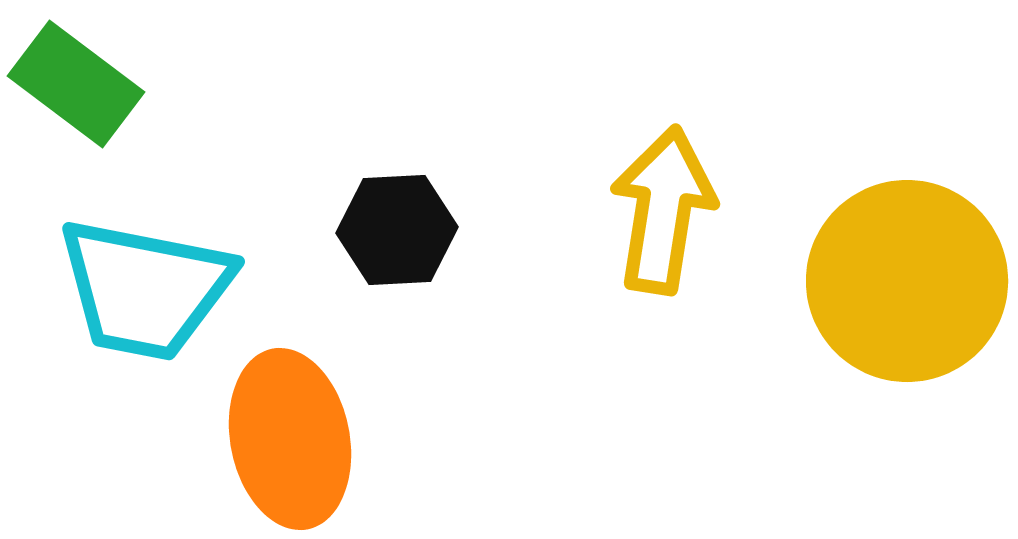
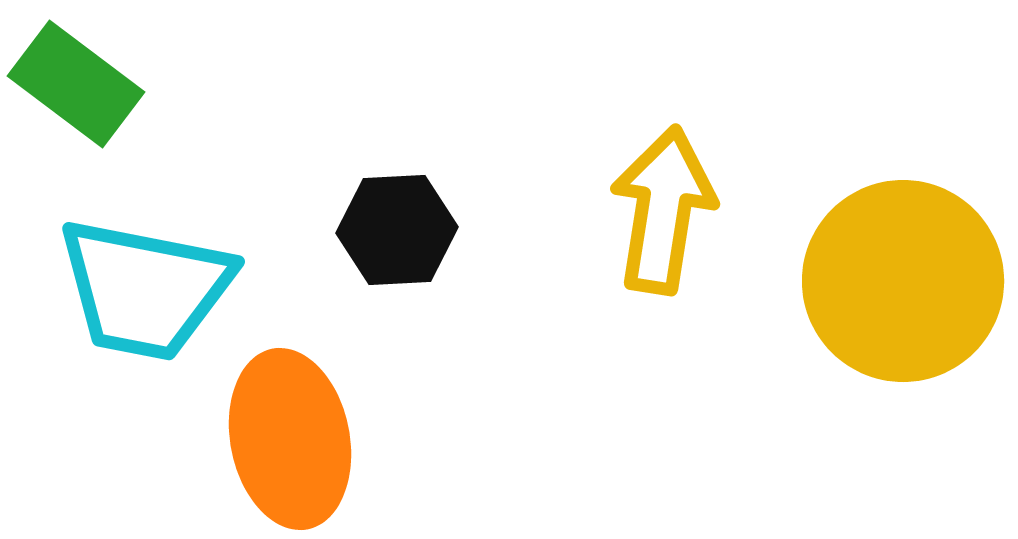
yellow circle: moved 4 px left
